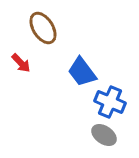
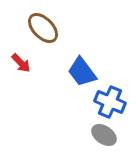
brown ellipse: rotated 12 degrees counterclockwise
